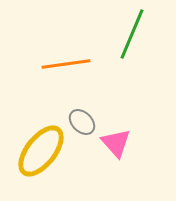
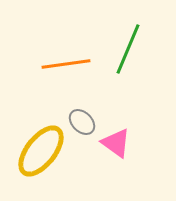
green line: moved 4 px left, 15 px down
pink triangle: rotated 12 degrees counterclockwise
